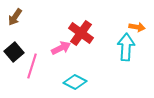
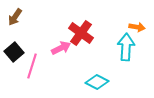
cyan diamond: moved 22 px right
